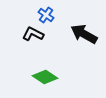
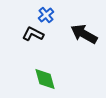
blue cross: rotated 14 degrees clockwise
green diamond: moved 2 px down; rotated 40 degrees clockwise
